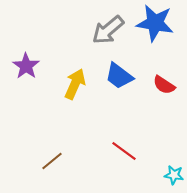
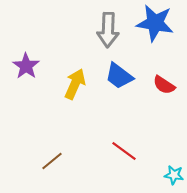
gray arrow: rotated 48 degrees counterclockwise
